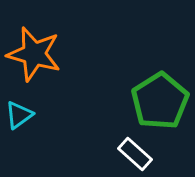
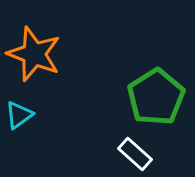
orange star: rotated 6 degrees clockwise
green pentagon: moved 4 px left, 4 px up
